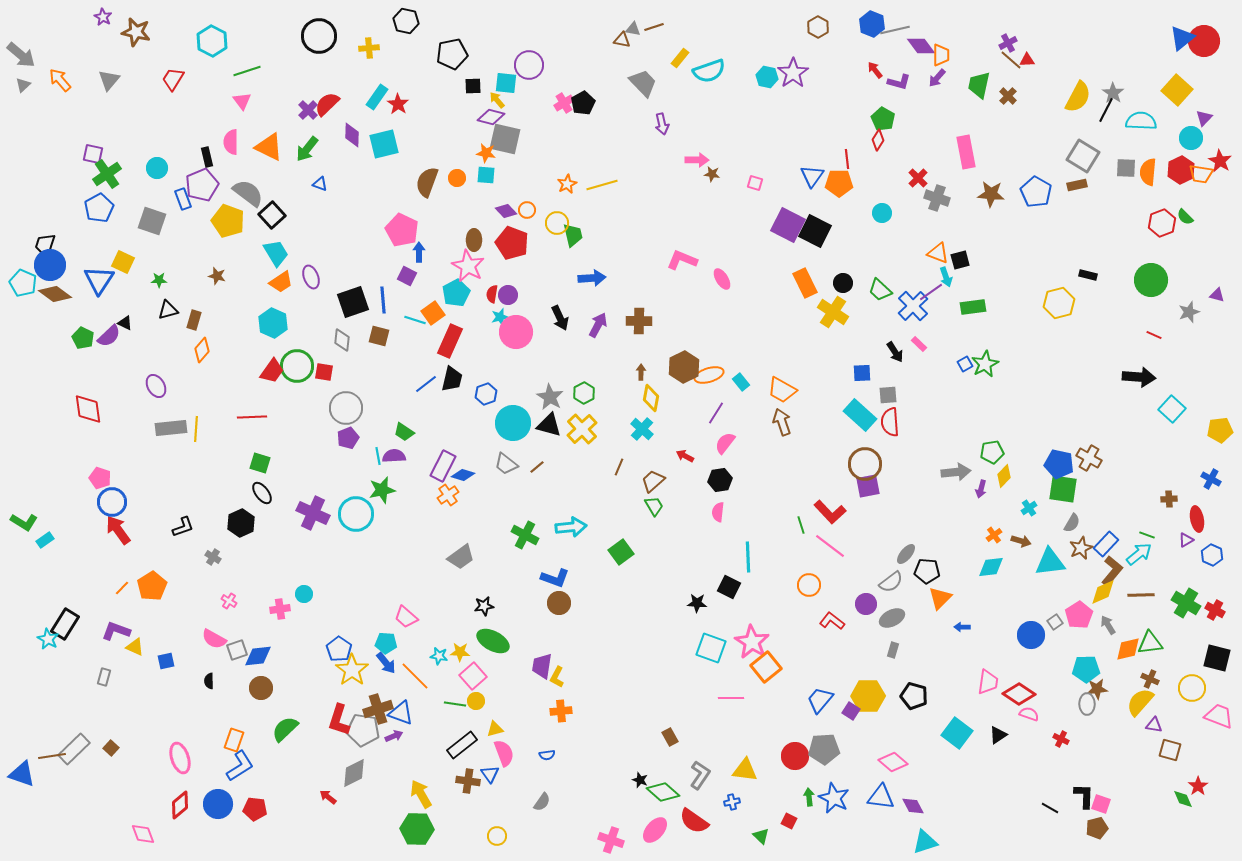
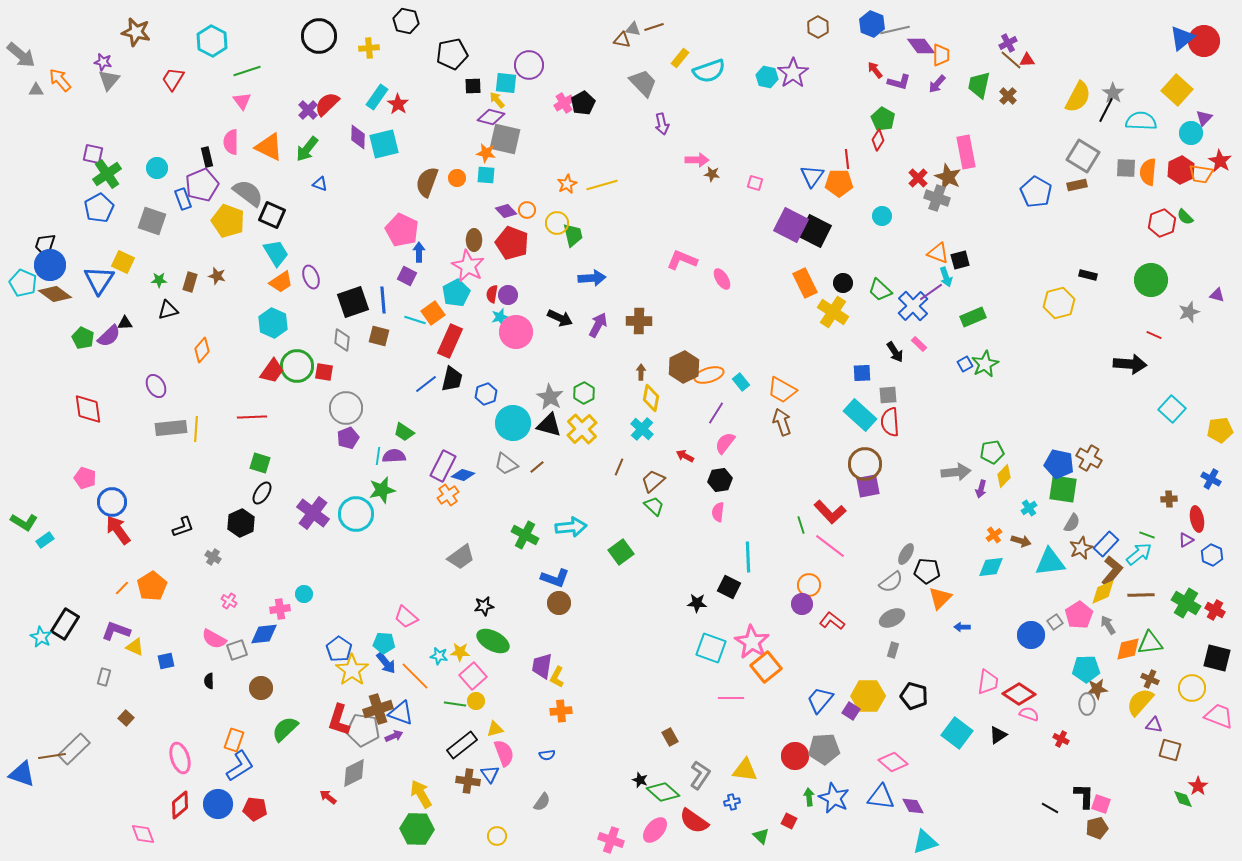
purple star at (103, 17): moved 45 px down; rotated 18 degrees counterclockwise
purple arrow at (937, 78): moved 6 px down
gray triangle at (23, 85): moved 13 px right, 5 px down; rotated 42 degrees clockwise
purple diamond at (352, 135): moved 6 px right, 2 px down
cyan circle at (1191, 138): moved 5 px up
brown star at (991, 194): moved 43 px left, 17 px up; rotated 20 degrees clockwise
cyan circle at (882, 213): moved 3 px down
black square at (272, 215): rotated 24 degrees counterclockwise
purple square at (788, 225): moved 3 px right
green rectangle at (973, 307): moved 10 px down; rotated 15 degrees counterclockwise
black arrow at (560, 318): rotated 40 degrees counterclockwise
brown rectangle at (194, 320): moved 4 px left, 38 px up
black triangle at (125, 323): rotated 28 degrees counterclockwise
black arrow at (1139, 377): moved 9 px left, 13 px up
cyan line at (378, 456): rotated 18 degrees clockwise
pink pentagon at (100, 478): moved 15 px left
black ellipse at (262, 493): rotated 70 degrees clockwise
green trapezoid at (654, 506): rotated 15 degrees counterclockwise
purple cross at (313, 513): rotated 12 degrees clockwise
gray ellipse at (906, 554): rotated 10 degrees counterclockwise
purple circle at (866, 604): moved 64 px left
cyan star at (48, 639): moved 7 px left, 2 px up
cyan pentagon at (386, 643): moved 2 px left
blue diamond at (258, 656): moved 6 px right, 22 px up
brown square at (111, 748): moved 15 px right, 30 px up
